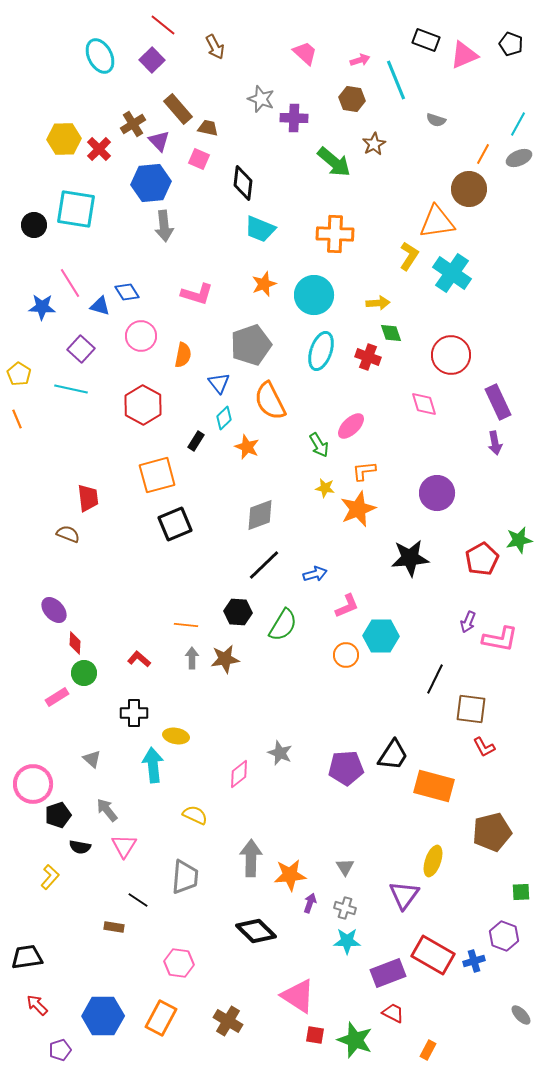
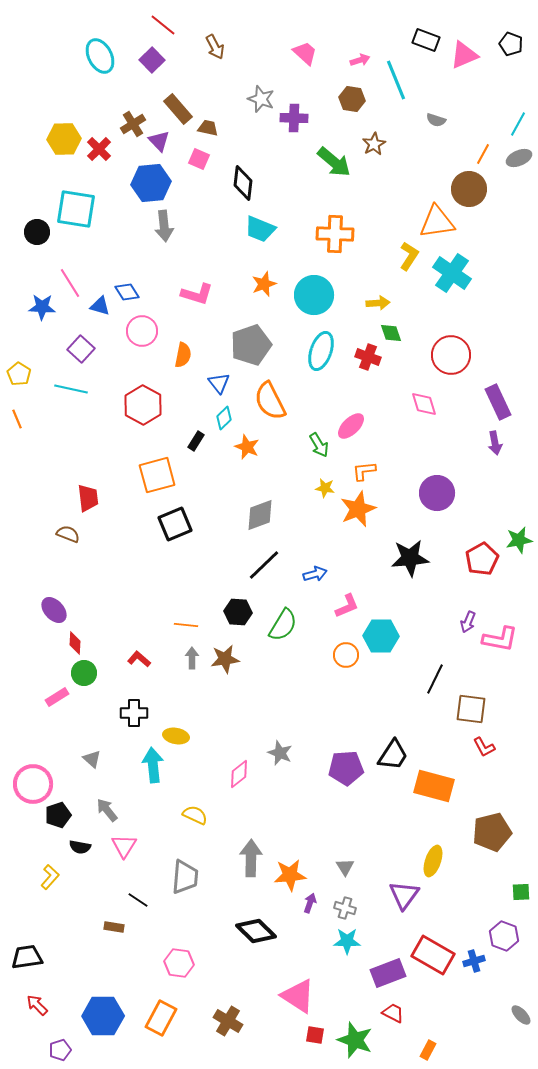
black circle at (34, 225): moved 3 px right, 7 px down
pink circle at (141, 336): moved 1 px right, 5 px up
